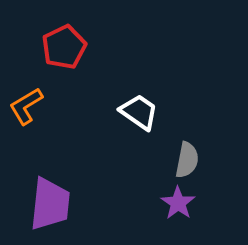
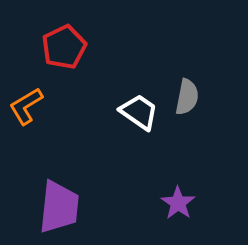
gray semicircle: moved 63 px up
purple trapezoid: moved 9 px right, 3 px down
